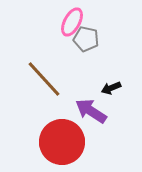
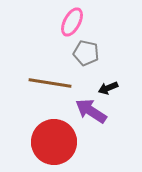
gray pentagon: moved 14 px down
brown line: moved 6 px right, 4 px down; rotated 39 degrees counterclockwise
black arrow: moved 3 px left
red circle: moved 8 px left
